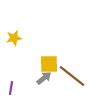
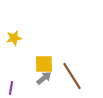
yellow square: moved 5 px left
brown line: rotated 20 degrees clockwise
